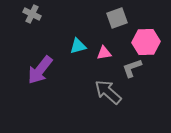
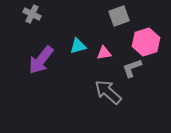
gray square: moved 2 px right, 2 px up
pink hexagon: rotated 16 degrees counterclockwise
purple arrow: moved 1 px right, 10 px up
